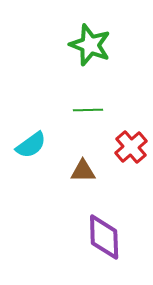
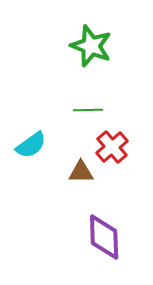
green star: moved 1 px right, 1 px down
red cross: moved 19 px left
brown triangle: moved 2 px left, 1 px down
